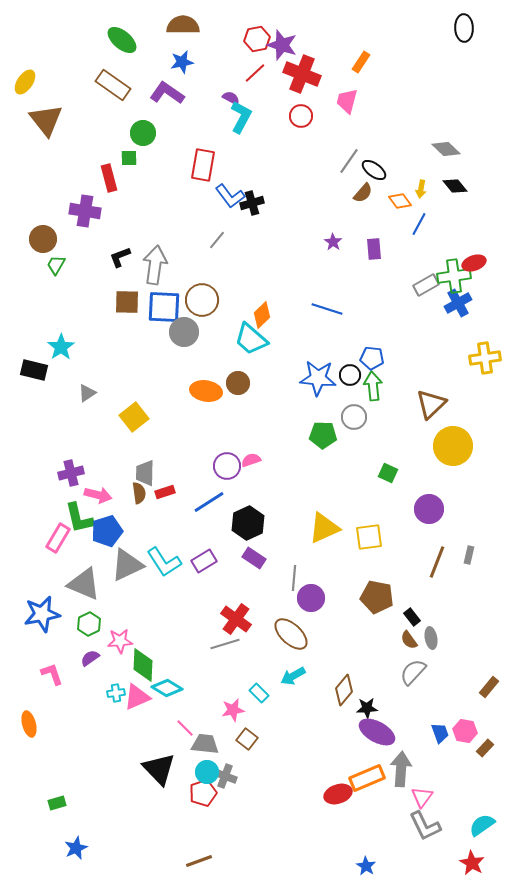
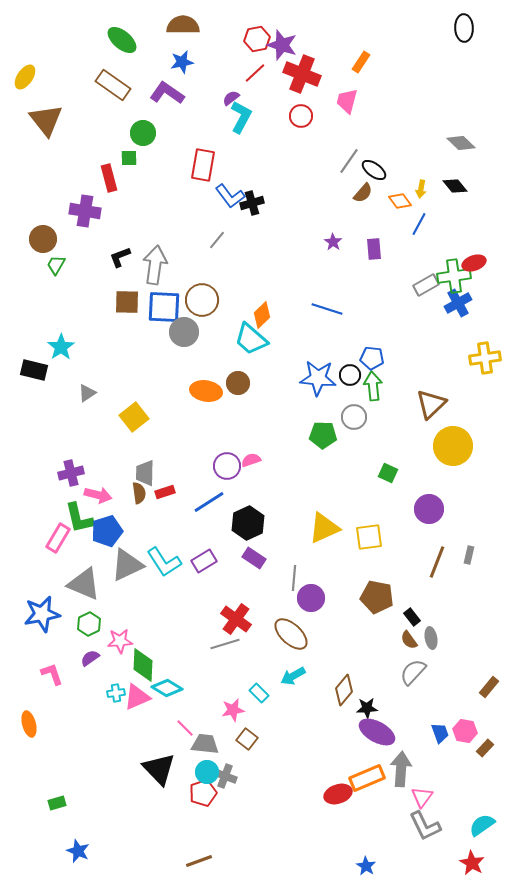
yellow ellipse at (25, 82): moved 5 px up
purple semicircle at (231, 98): rotated 66 degrees counterclockwise
gray diamond at (446, 149): moved 15 px right, 6 px up
blue star at (76, 848): moved 2 px right, 3 px down; rotated 25 degrees counterclockwise
